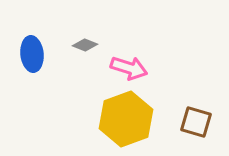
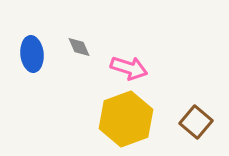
gray diamond: moved 6 px left, 2 px down; rotated 45 degrees clockwise
brown square: rotated 24 degrees clockwise
